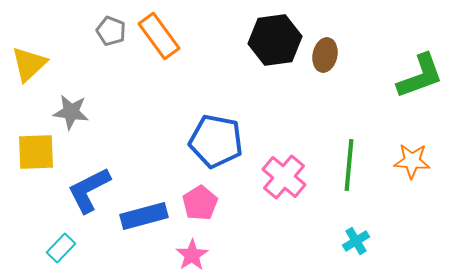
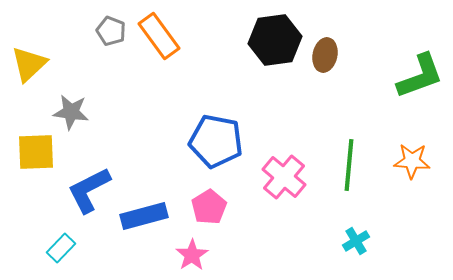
pink pentagon: moved 9 px right, 4 px down
